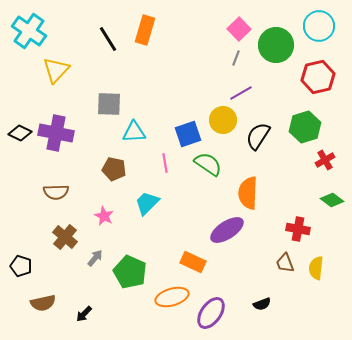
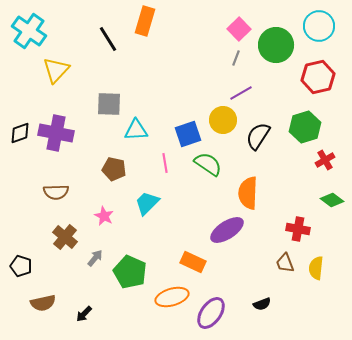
orange rectangle at (145, 30): moved 9 px up
cyan triangle at (134, 132): moved 2 px right, 2 px up
black diamond at (20, 133): rotated 45 degrees counterclockwise
